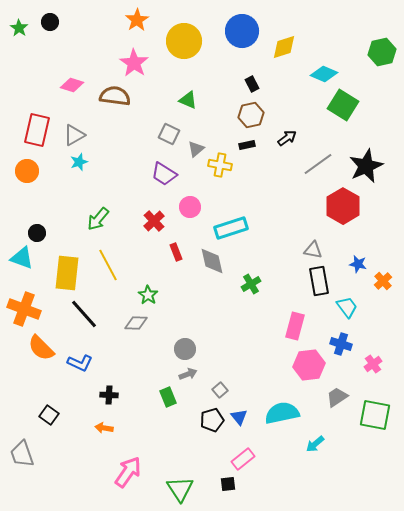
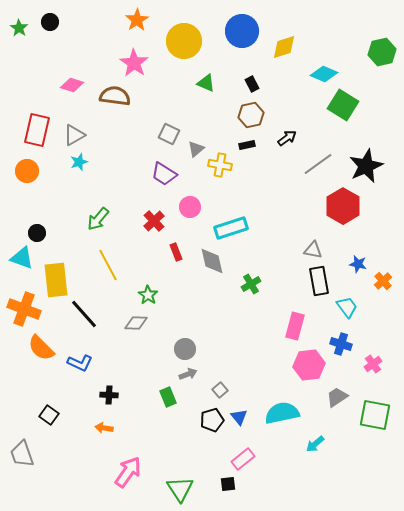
green triangle at (188, 100): moved 18 px right, 17 px up
yellow rectangle at (67, 273): moved 11 px left, 7 px down; rotated 12 degrees counterclockwise
